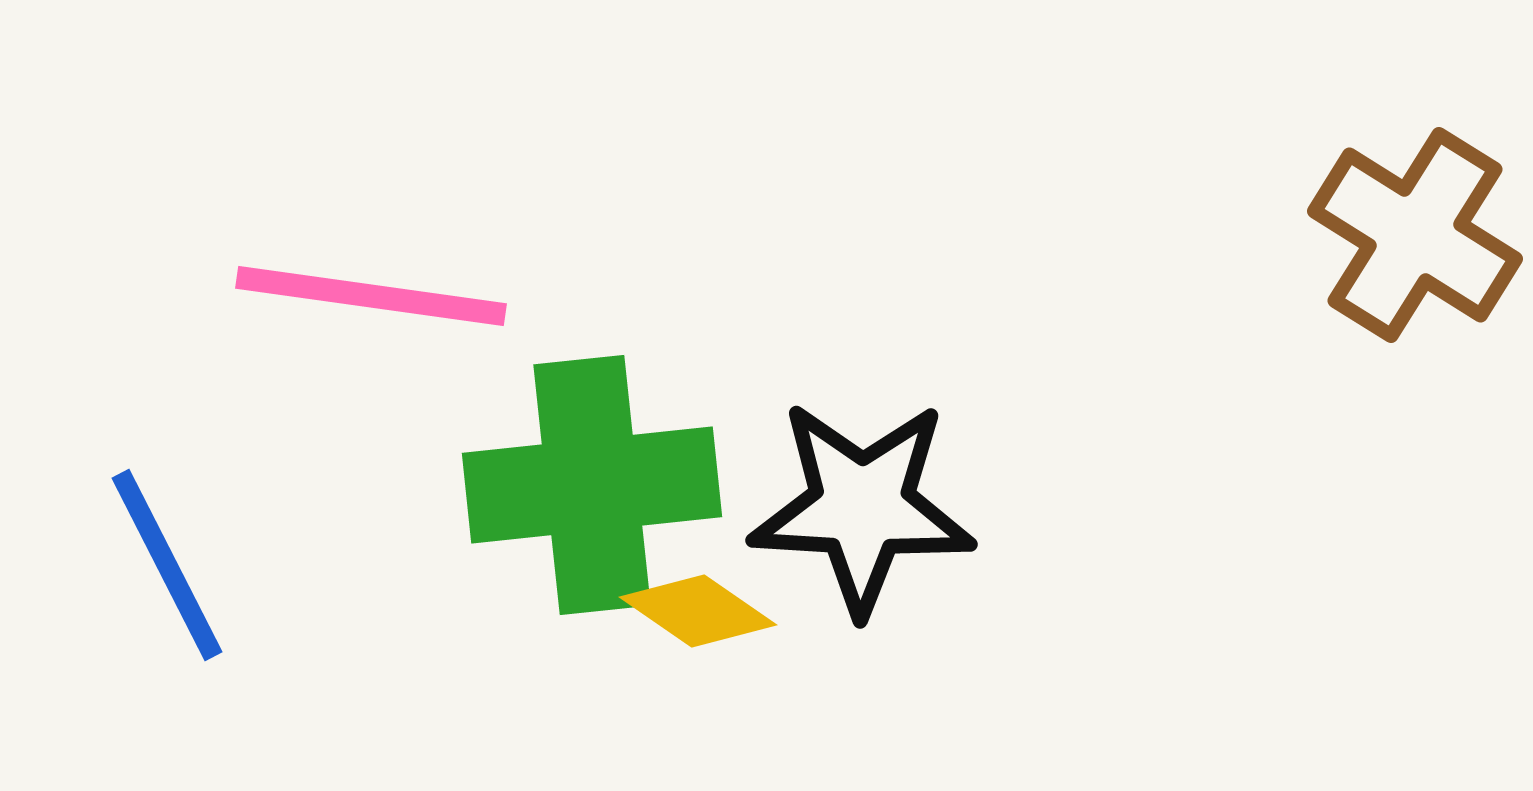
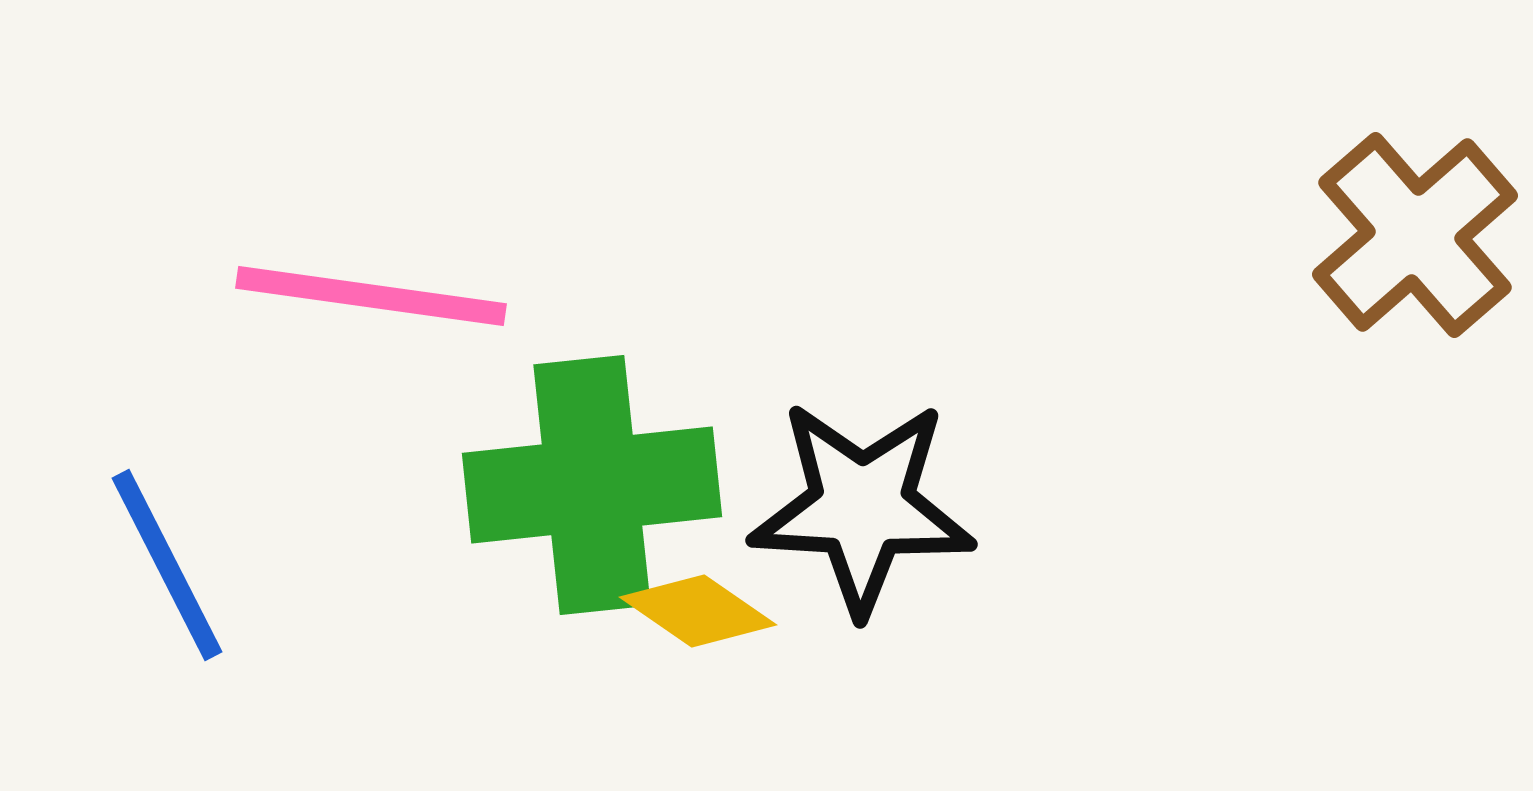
brown cross: rotated 17 degrees clockwise
